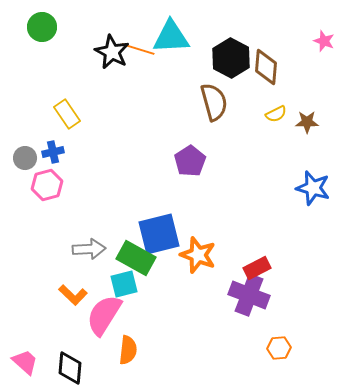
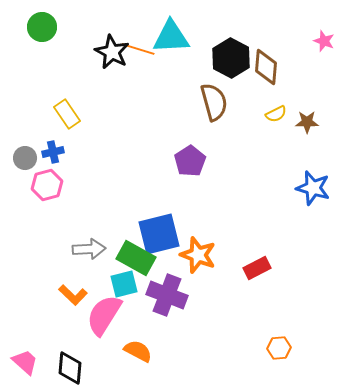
purple cross: moved 82 px left
orange semicircle: moved 10 px right, 1 px down; rotated 68 degrees counterclockwise
